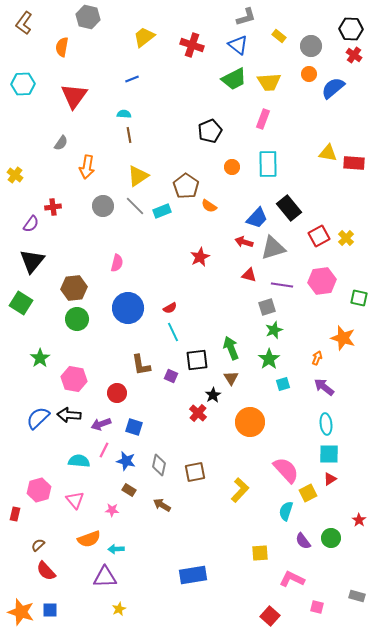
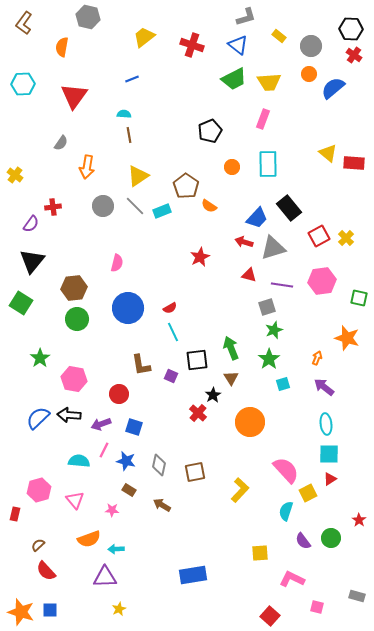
yellow triangle at (328, 153): rotated 30 degrees clockwise
orange star at (343, 338): moved 4 px right
red circle at (117, 393): moved 2 px right, 1 px down
